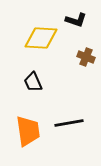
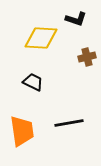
black L-shape: moved 1 px up
brown cross: moved 1 px right; rotated 36 degrees counterclockwise
black trapezoid: rotated 140 degrees clockwise
orange trapezoid: moved 6 px left
